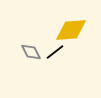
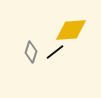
gray diamond: rotated 45 degrees clockwise
